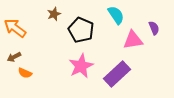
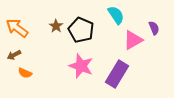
brown star: moved 2 px right, 12 px down; rotated 16 degrees counterclockwise
orange arrow: moved 2 px right
pink triangle: rotated 20 degrees counterclockwise
brown arrow: moved 2 px up
pink star: rotated 25 degrees counterclockwise
purple rectangle: rotated 16 degrees counterclockwise
